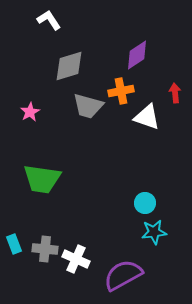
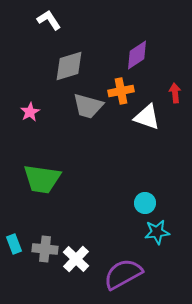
cyan star: moved 3 px right
white cross: rotated 20 degrees clockwise
purple semicircle: moved 1 px up
